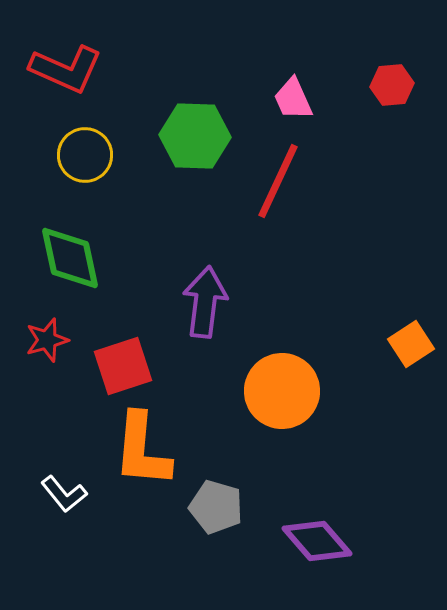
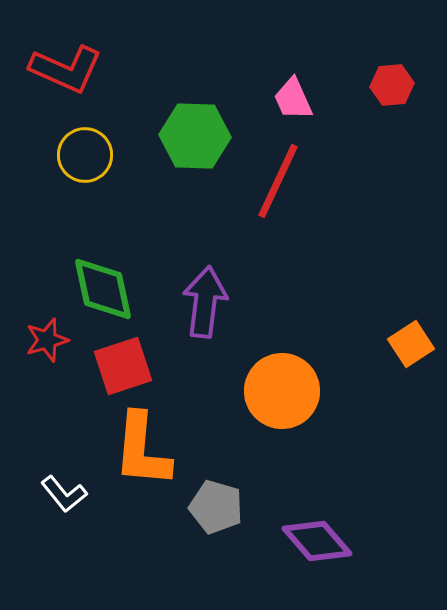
green diamond: moved 33 px right, 31 px down
